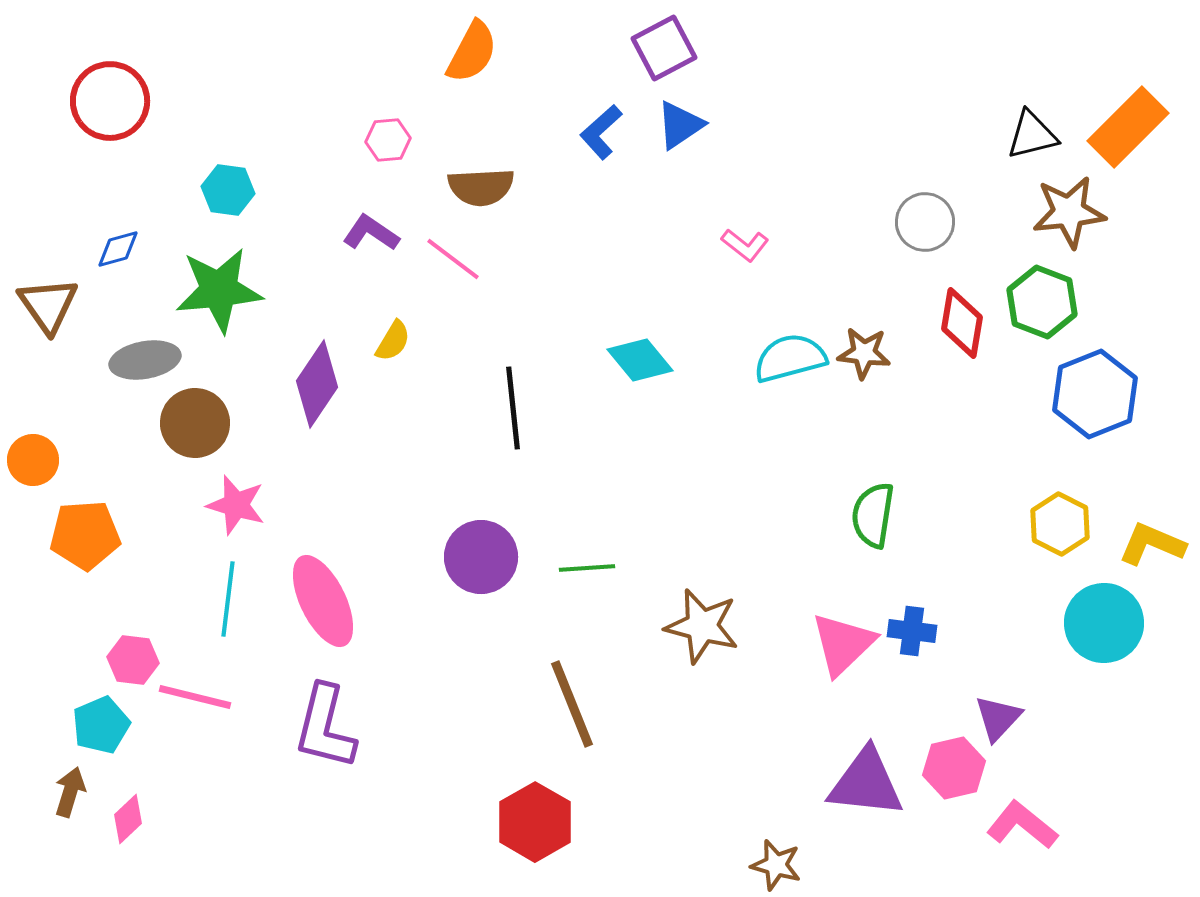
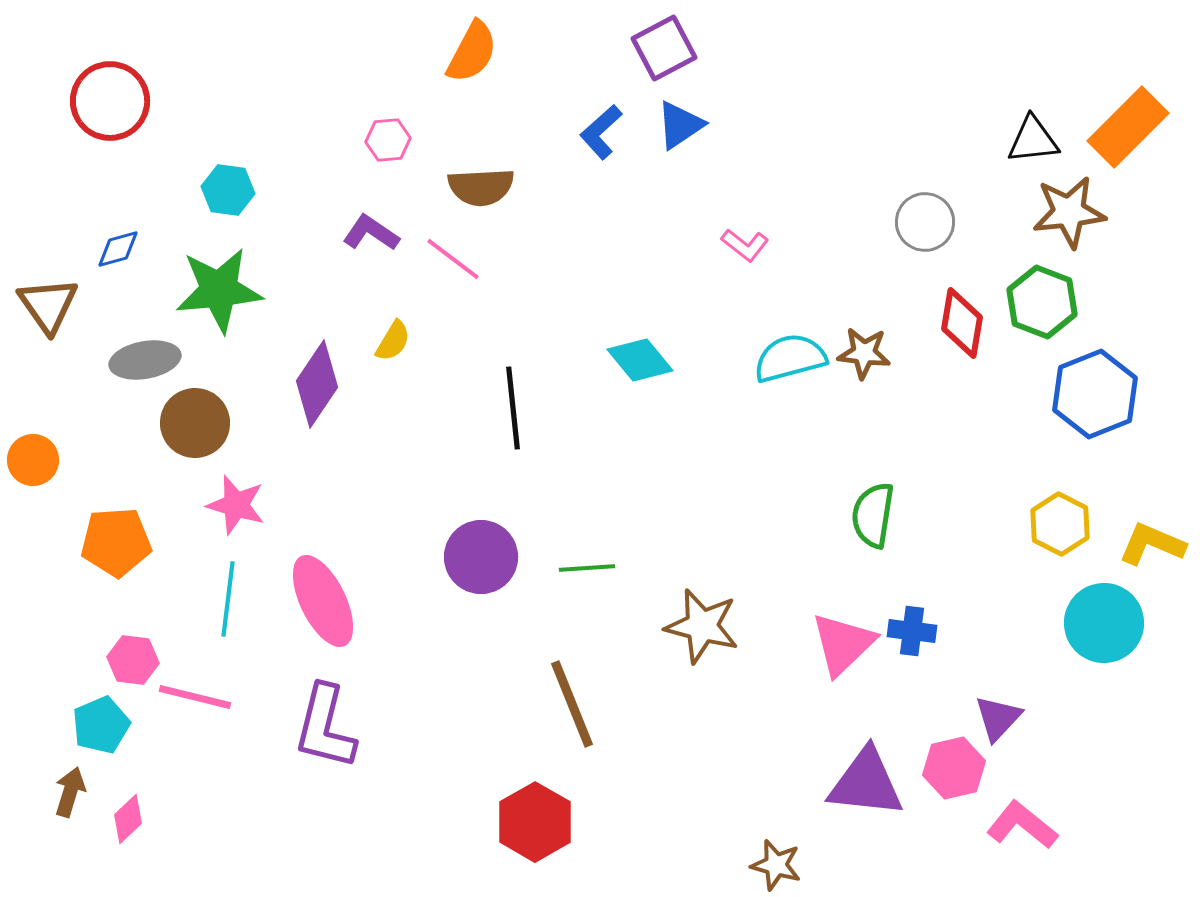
black triangle at (1032, 135): moved 1 px right, 5 px down; rotated 8 degrees clockwise
orange pentagon at (85, 535): moved 31 px right, 7 px down
